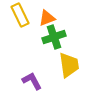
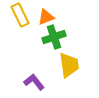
orange triangle: moved 1 px left, 1 px up
purple L-shape: moved 2 px right, 1 px down; rotated 10 degrees counterclockwise
